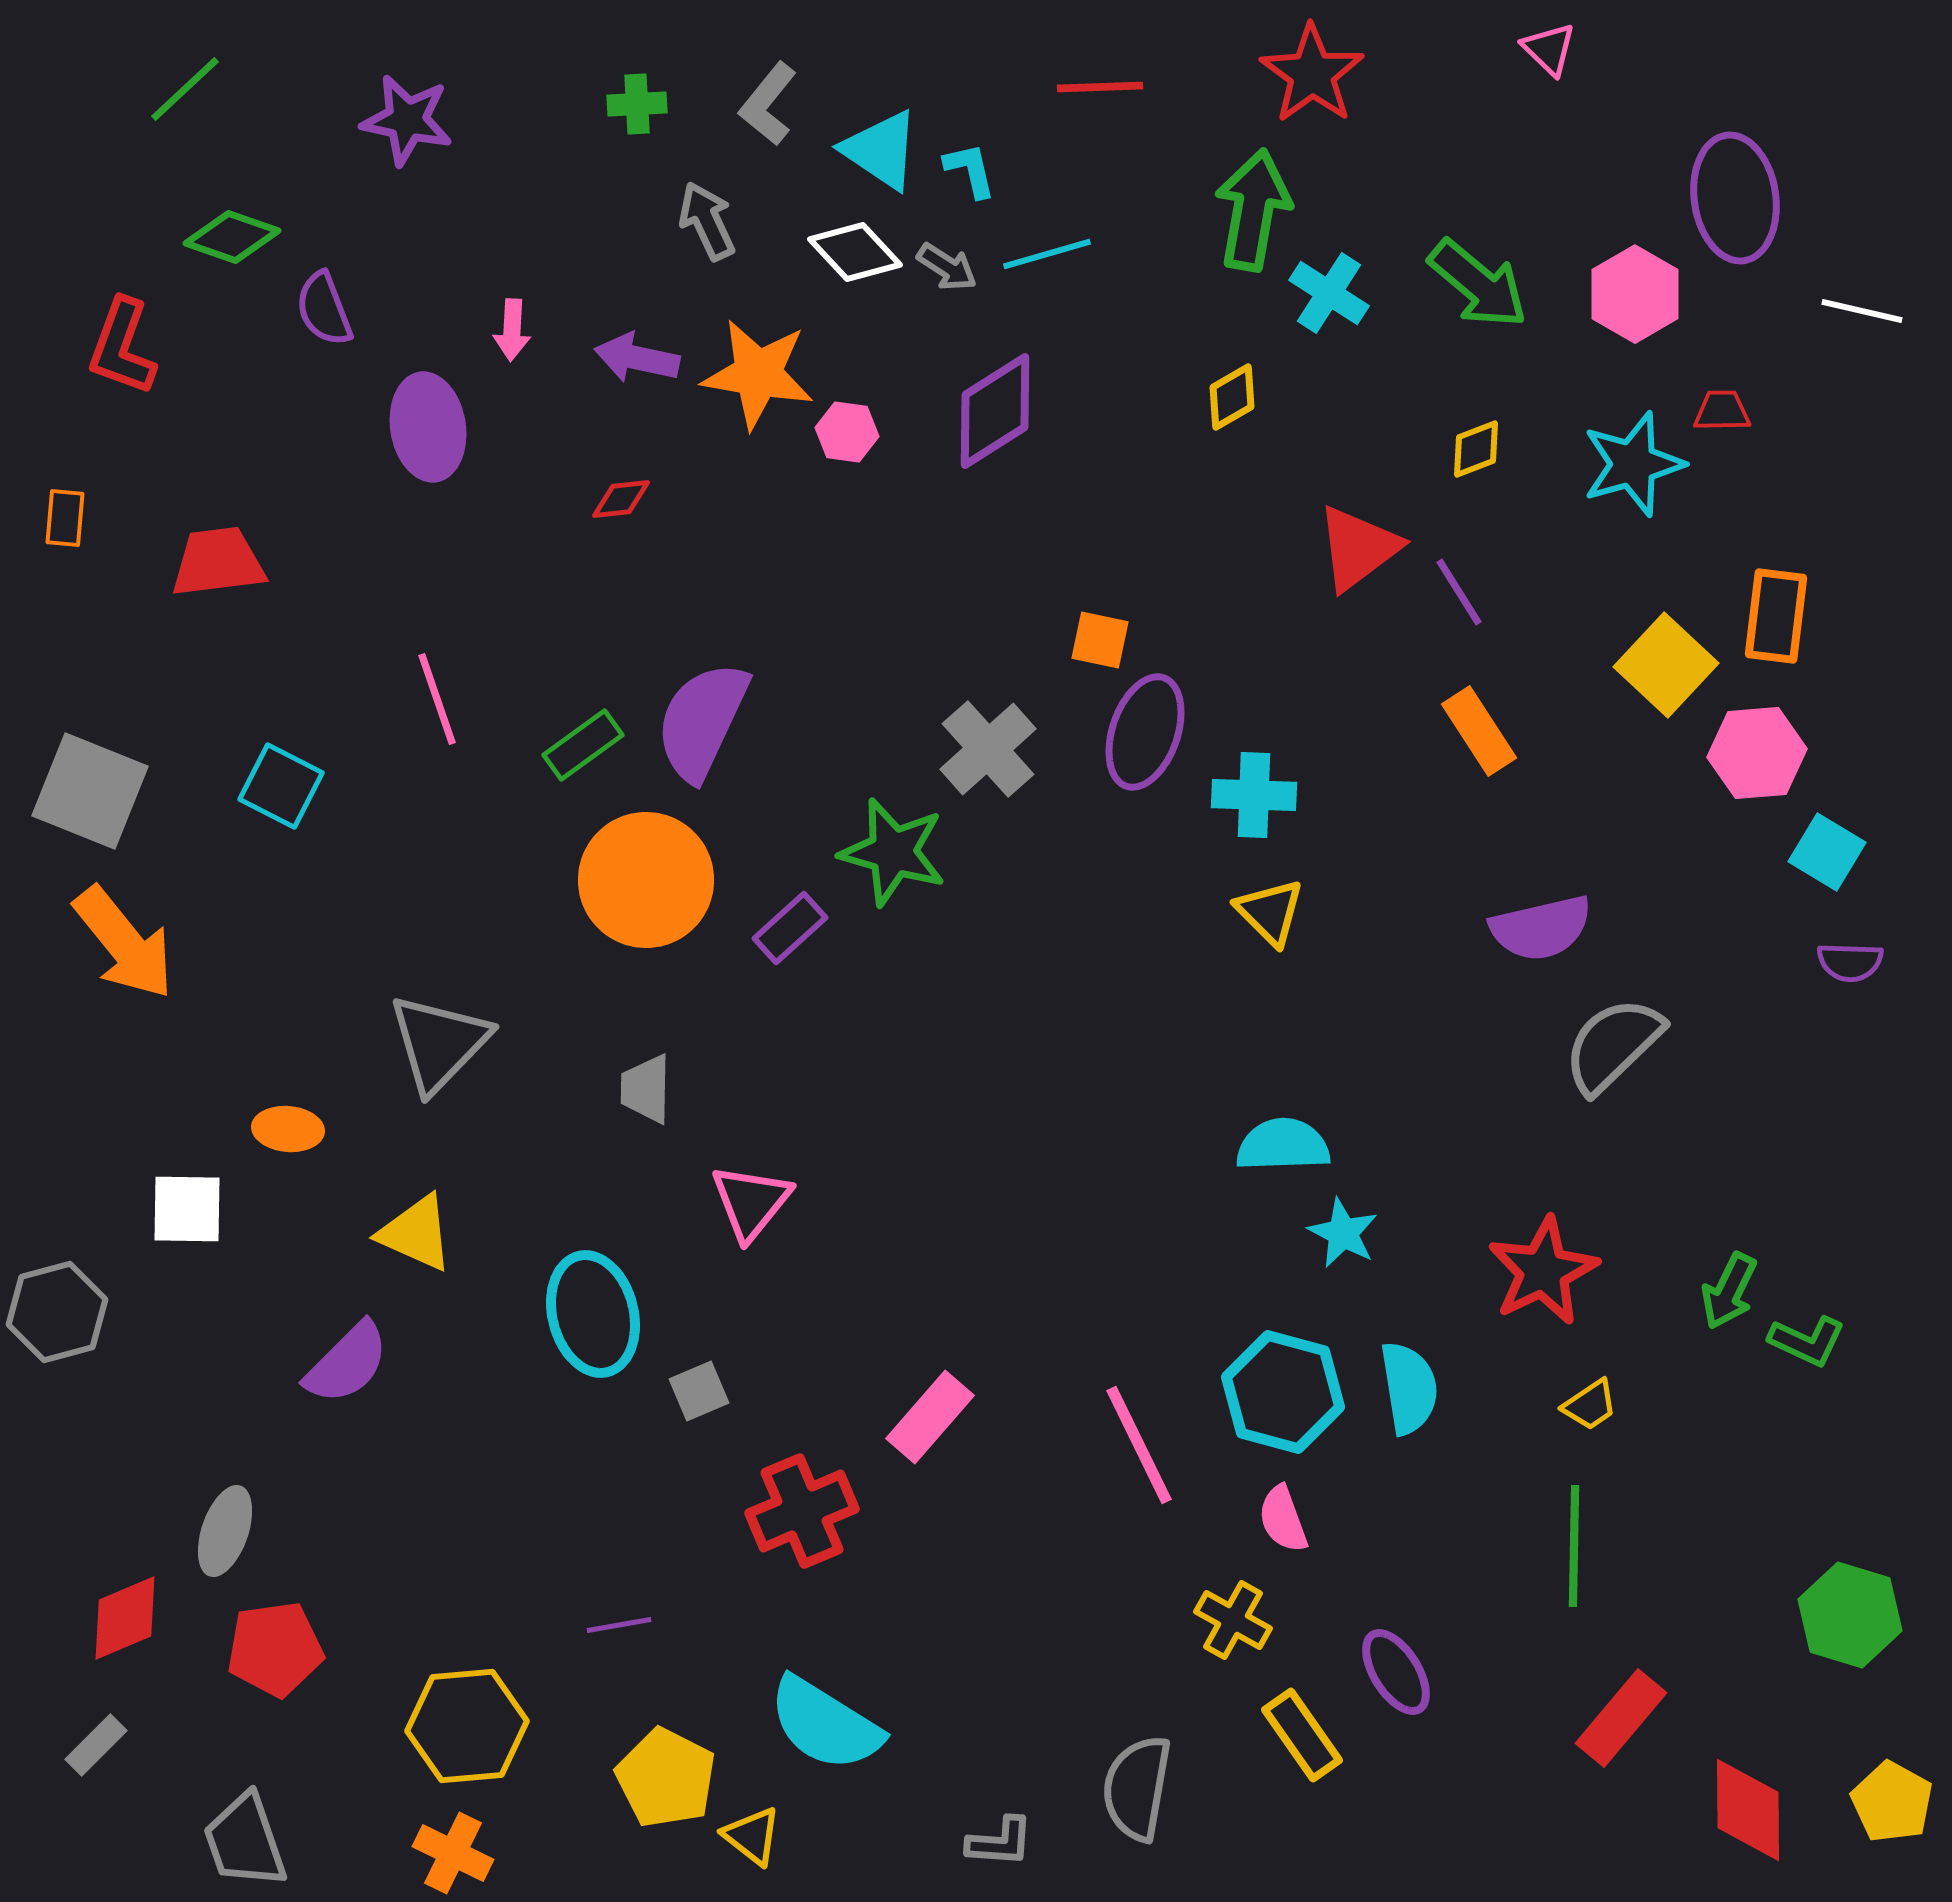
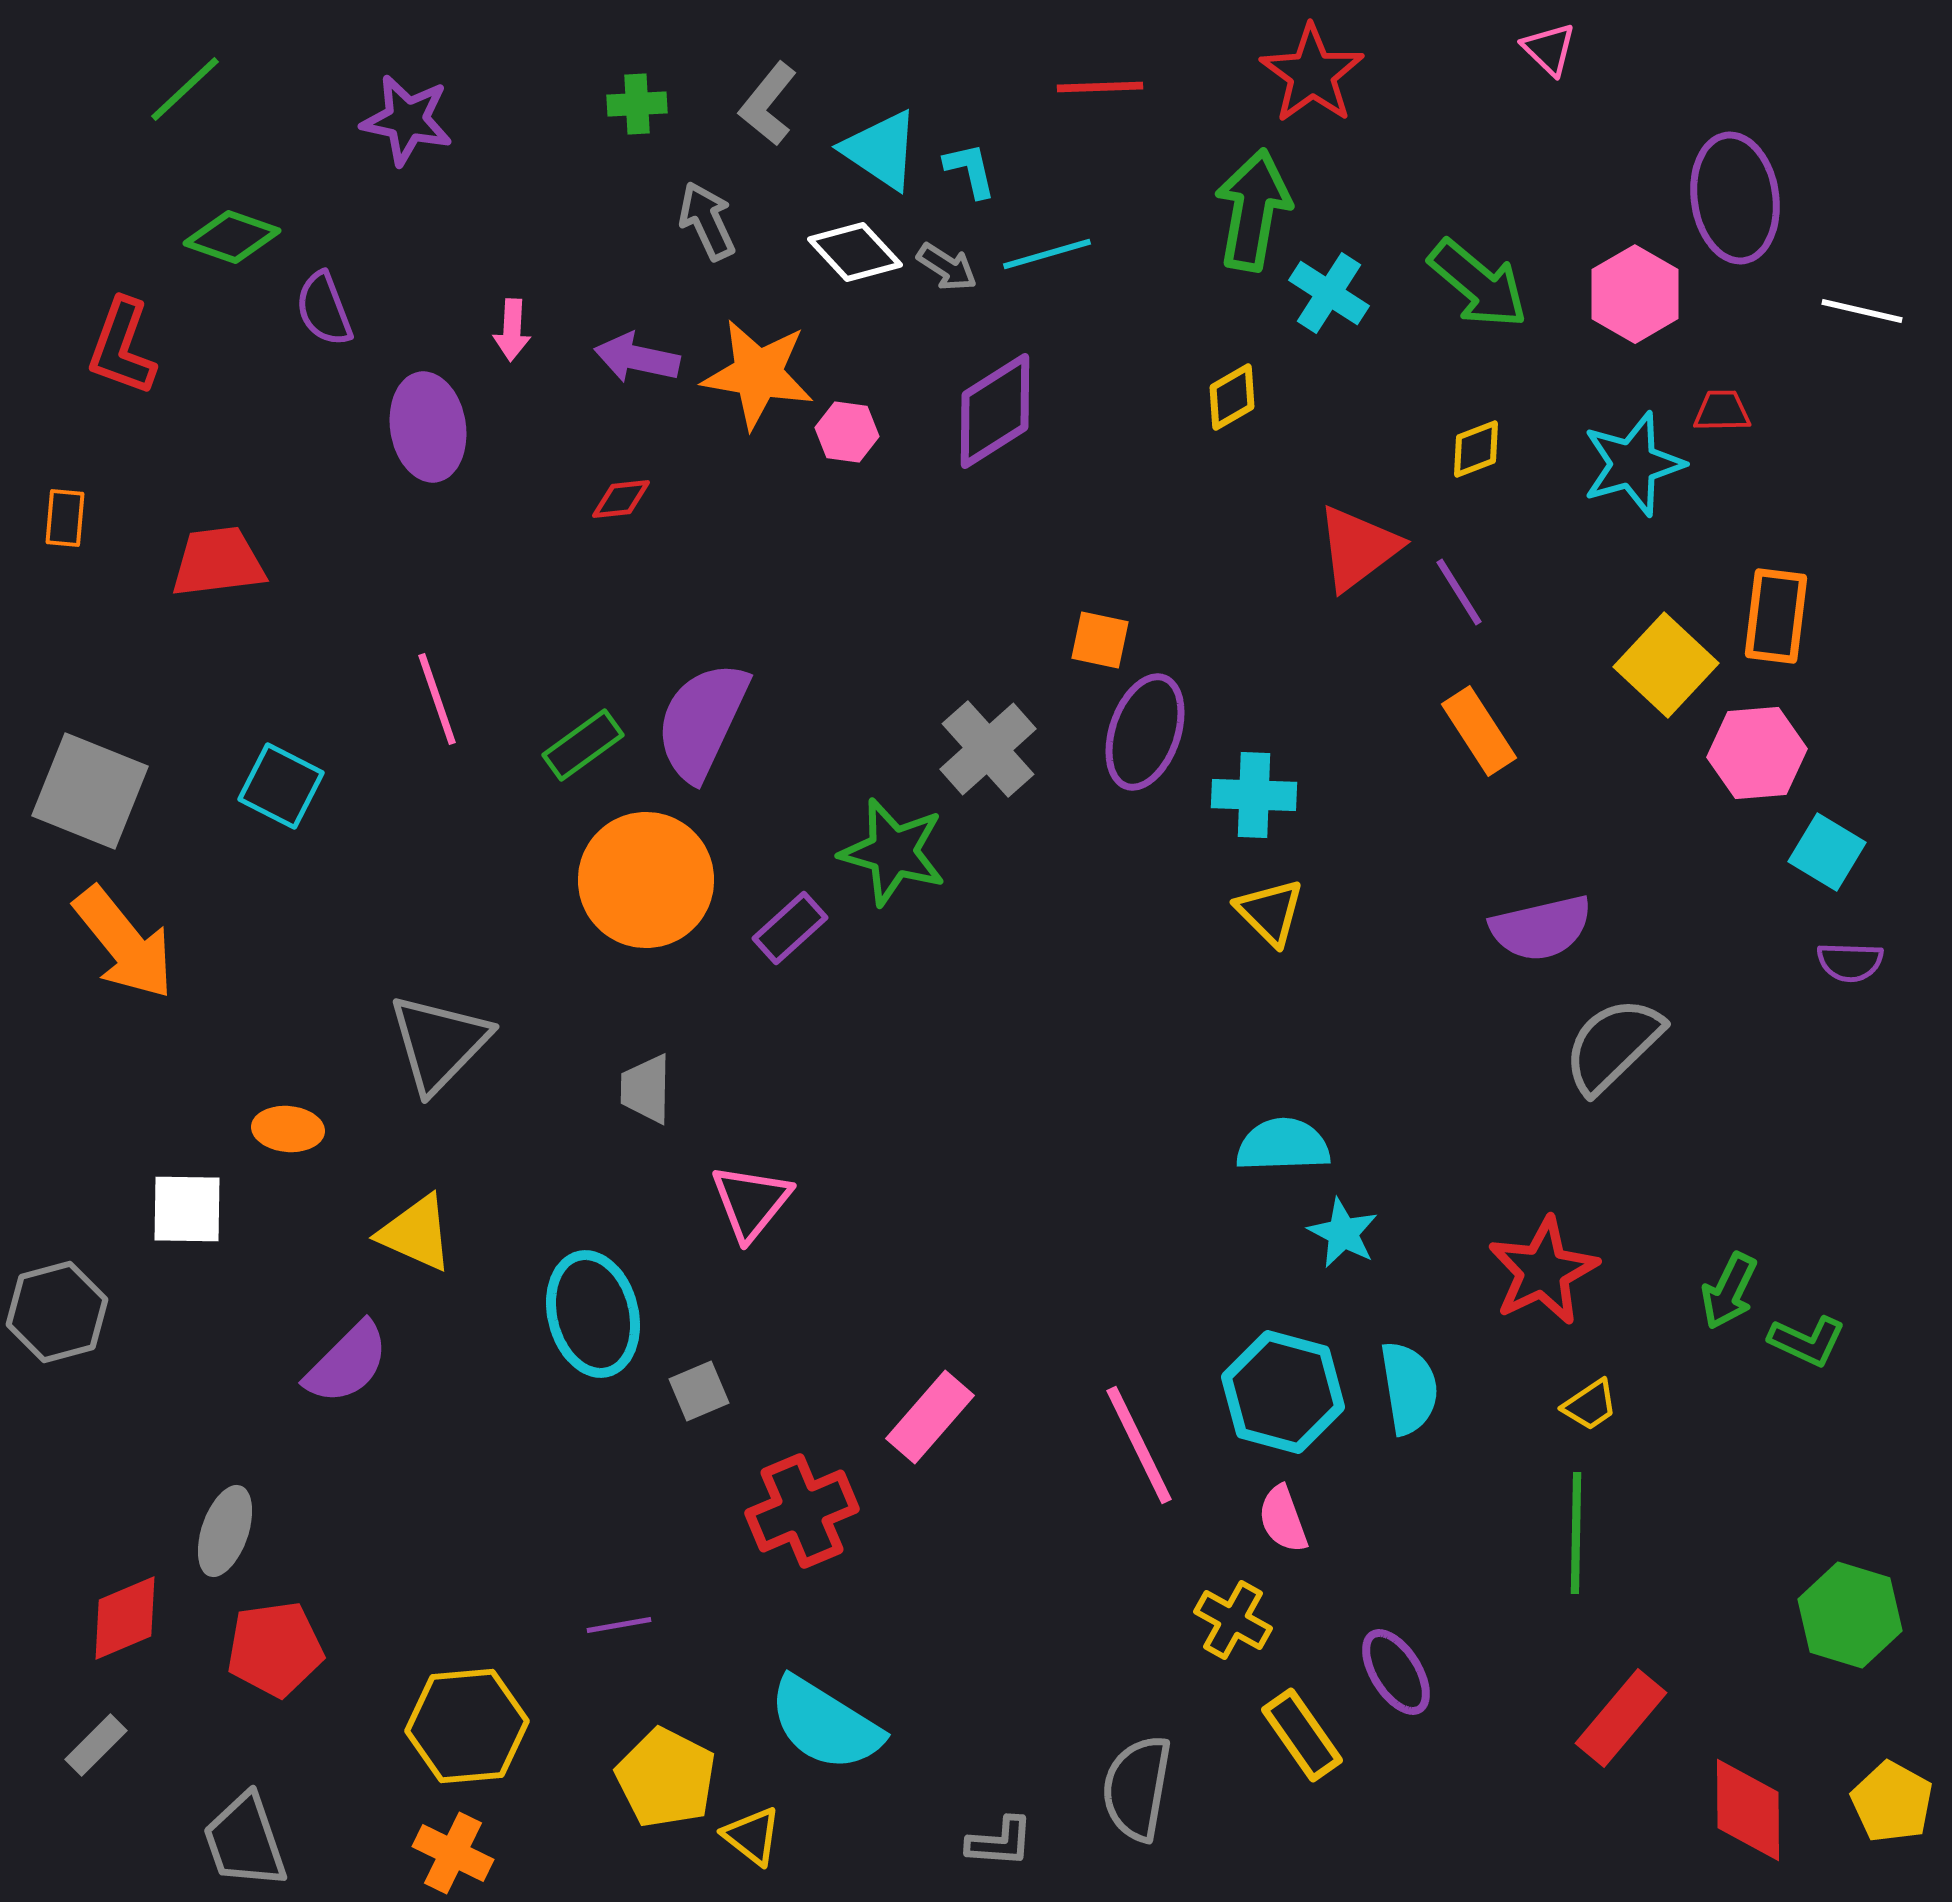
green line at (1574, 1546): moved 2 px right, 13 px up
